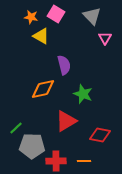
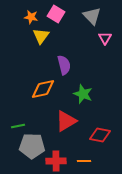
yellow triangle: rotated 36 degrees clockwise
green line: moved 2 px right, 2 px up; rotated 32 degrees clockwise
